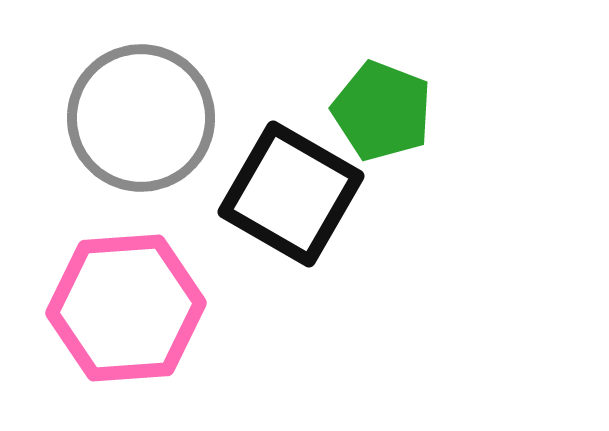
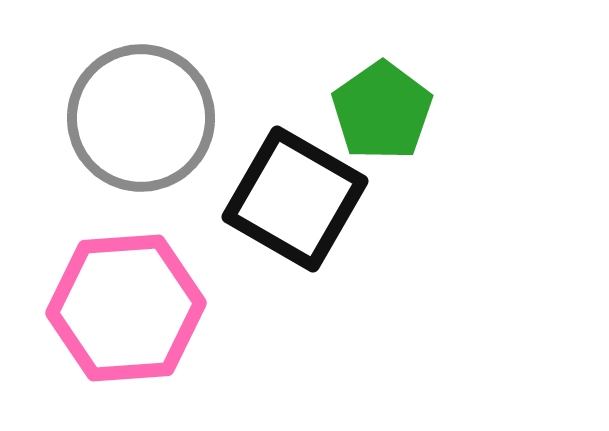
green pentagon: rotated 16 degrees clockwise
black square: moved 4 px right, 5 px down
